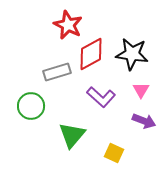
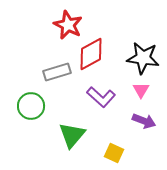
black star: moved 11 px right, 4 px down
